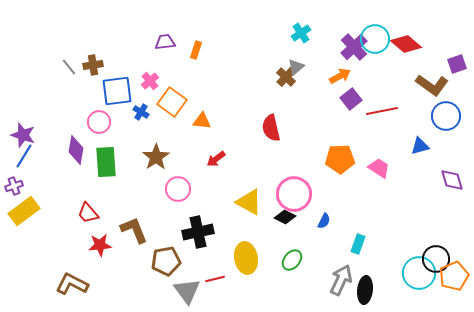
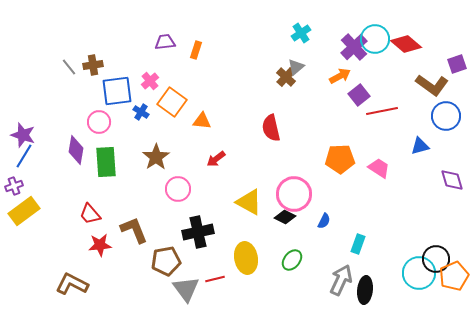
purple square at (351, 99): moved 8 px right, 4 px up
red trapezoid at (88, 213): moved 2 px right, 1 px down
gray triangle at (187, 291): moved 1 px left, 2 px up
